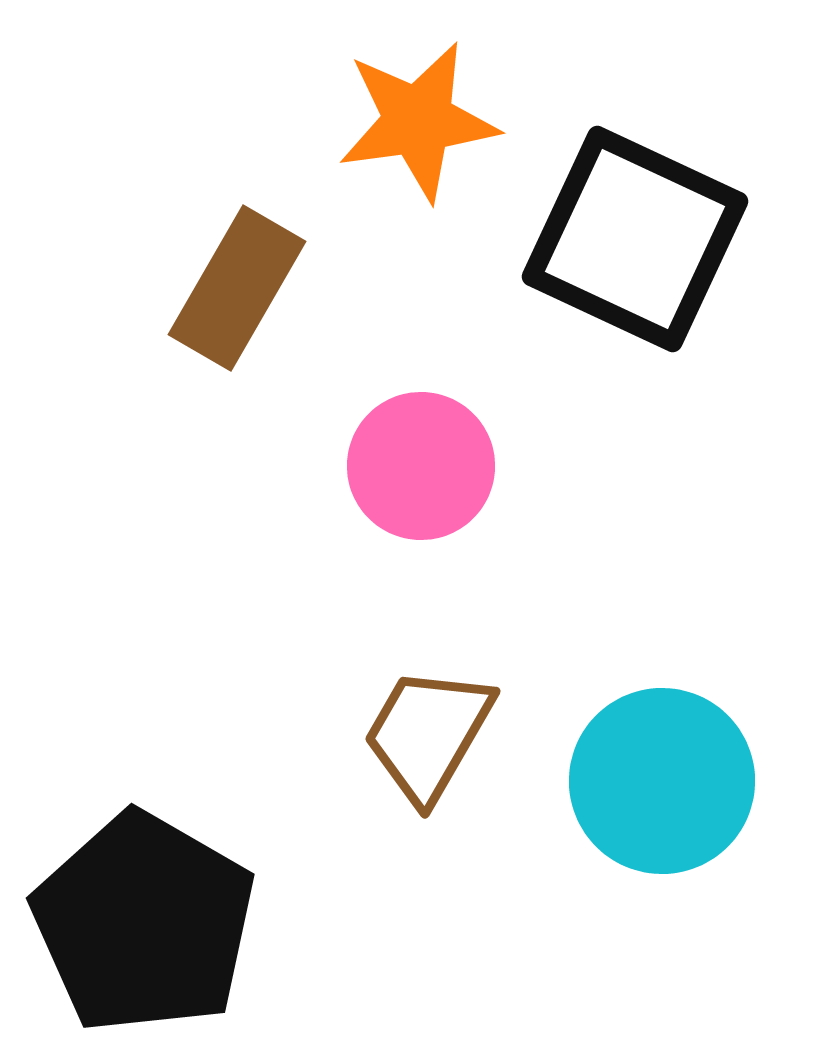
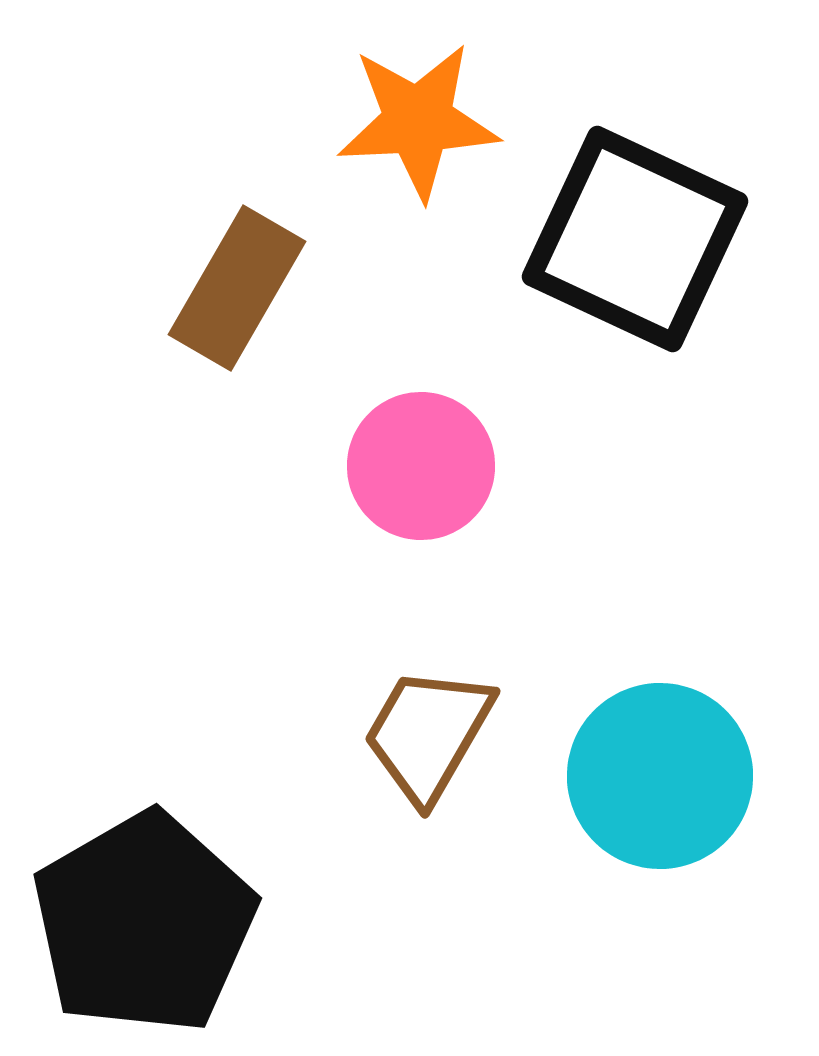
orange star: rotated 5 degrees clockwise
cyan circle: moved 2 px left, 5 px up
black pentagon: rotated 12 degrees clockwise
